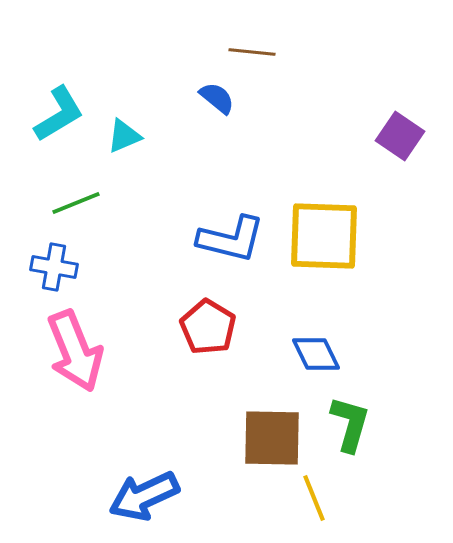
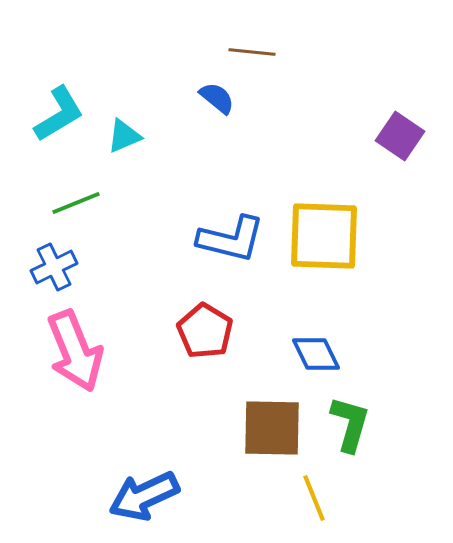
blue cross: rotated 36 degrees counterclockwise
red pentagon: moved 3 px left, 4 px down
brown square: moved 10 px up
